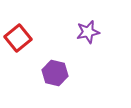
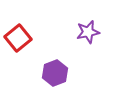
purple hexagon: rotated 25 degrees clockwise
